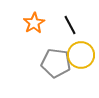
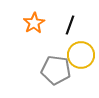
black line: rotated 48 degrees clockwise
gray pentagon: moved 7 px down
